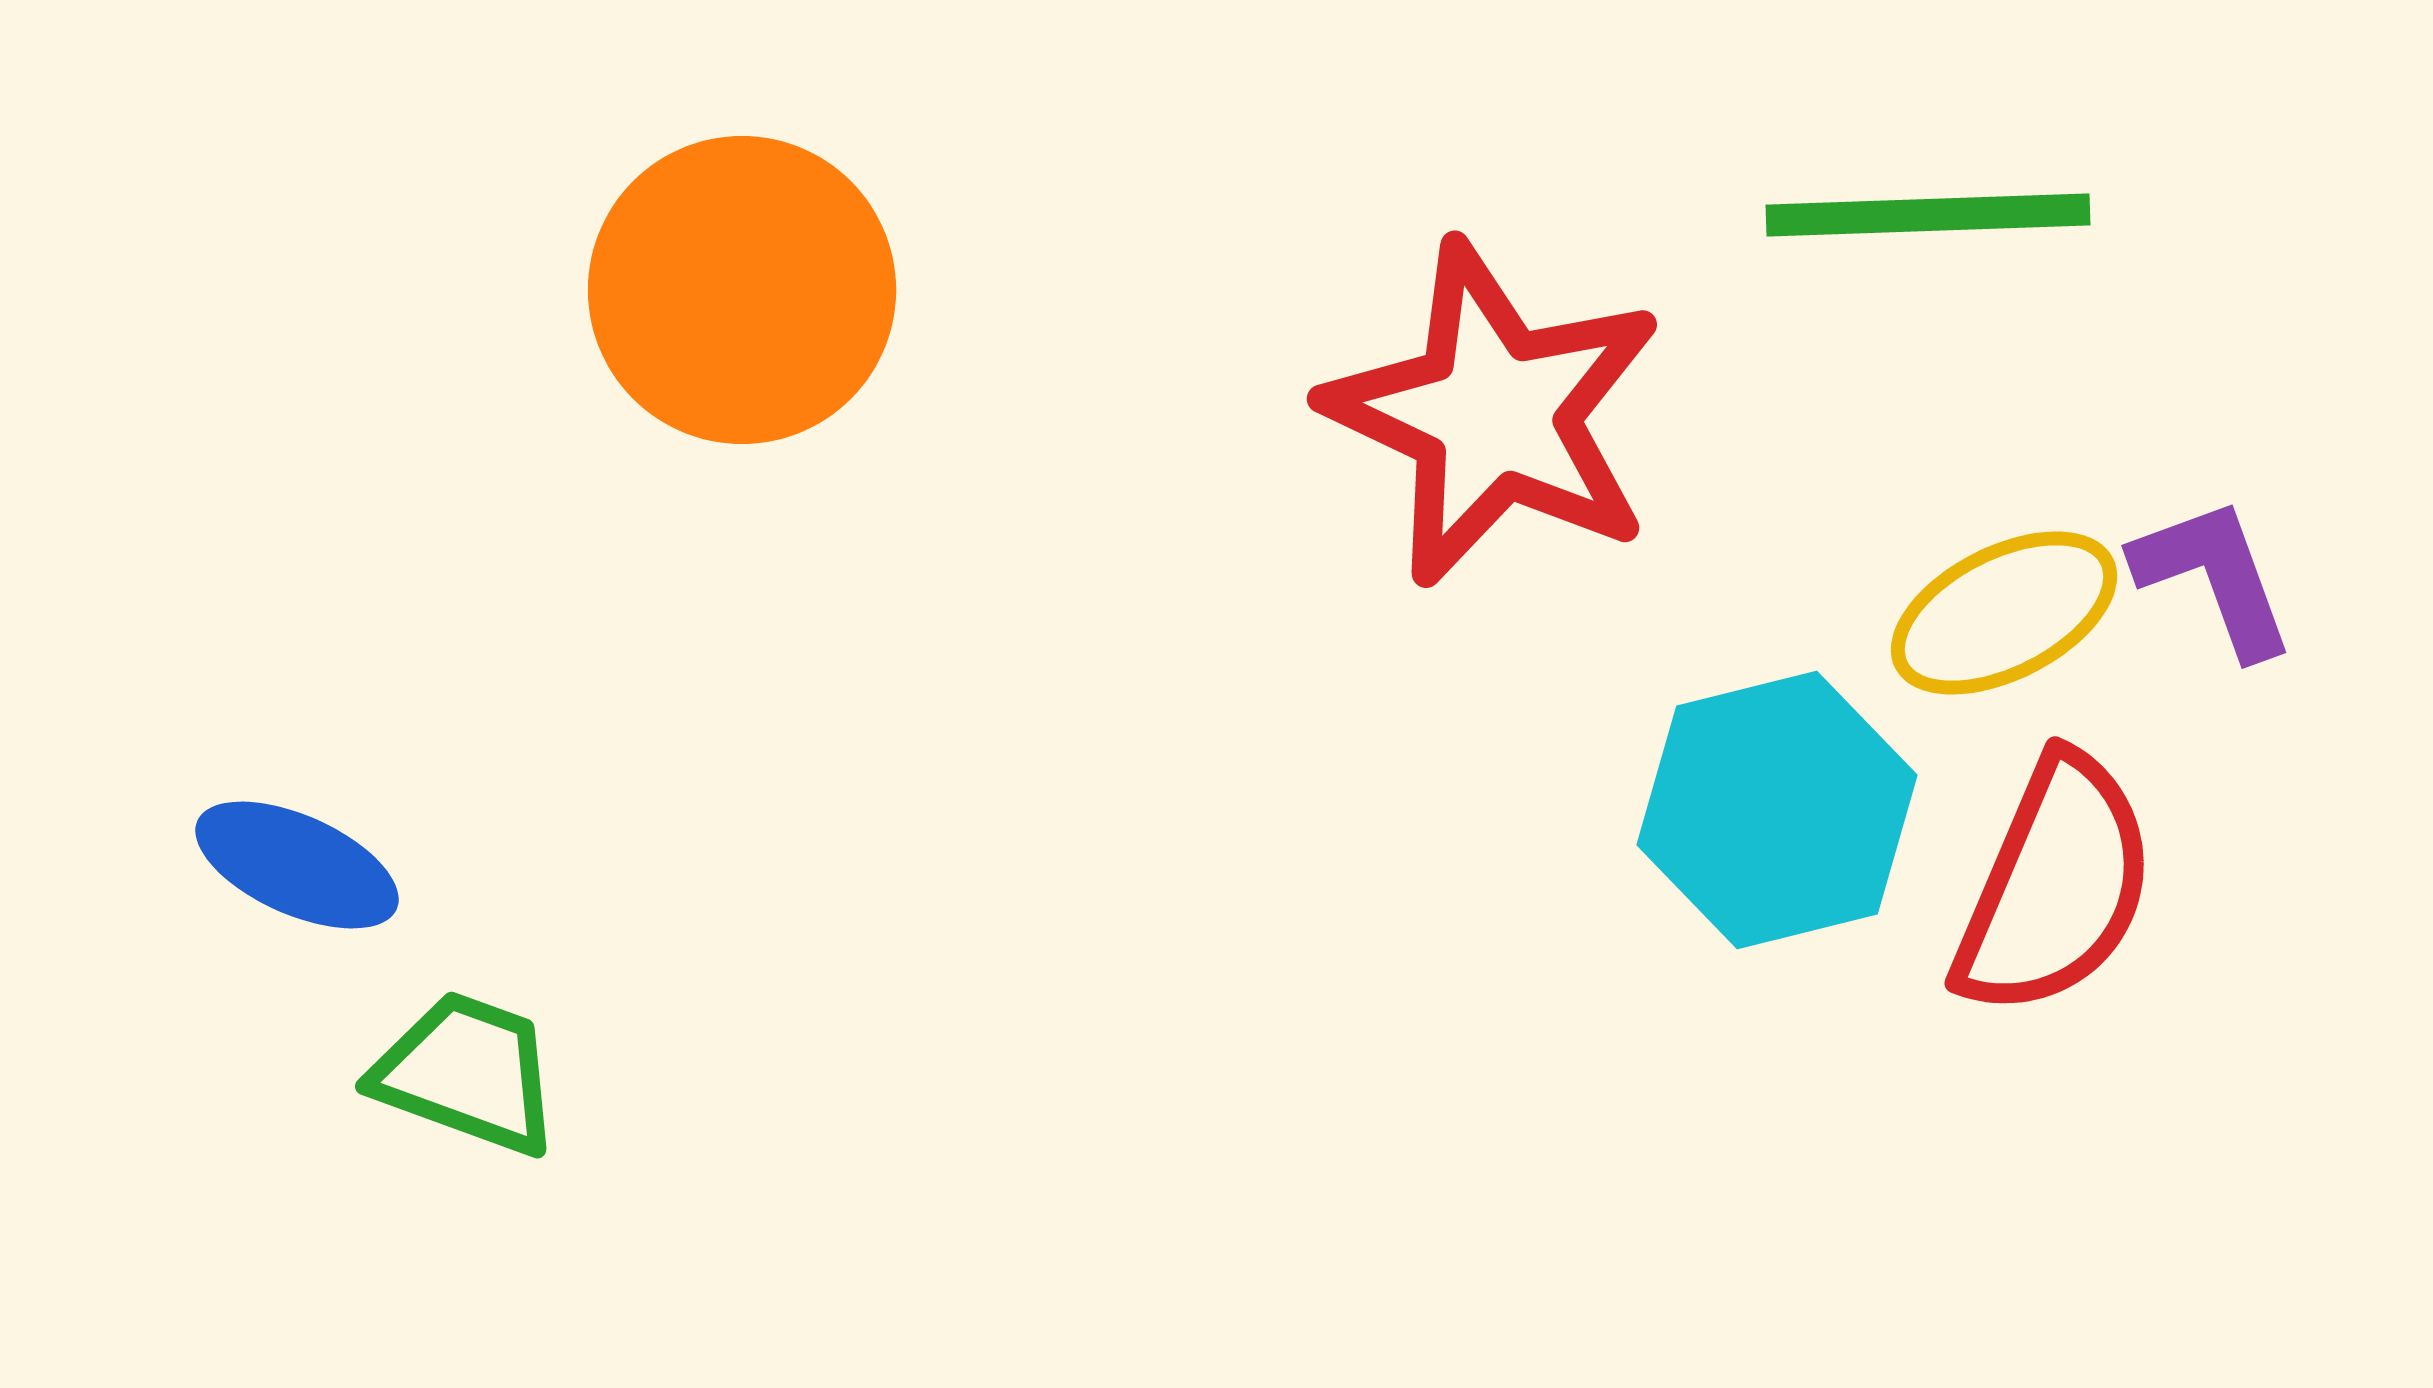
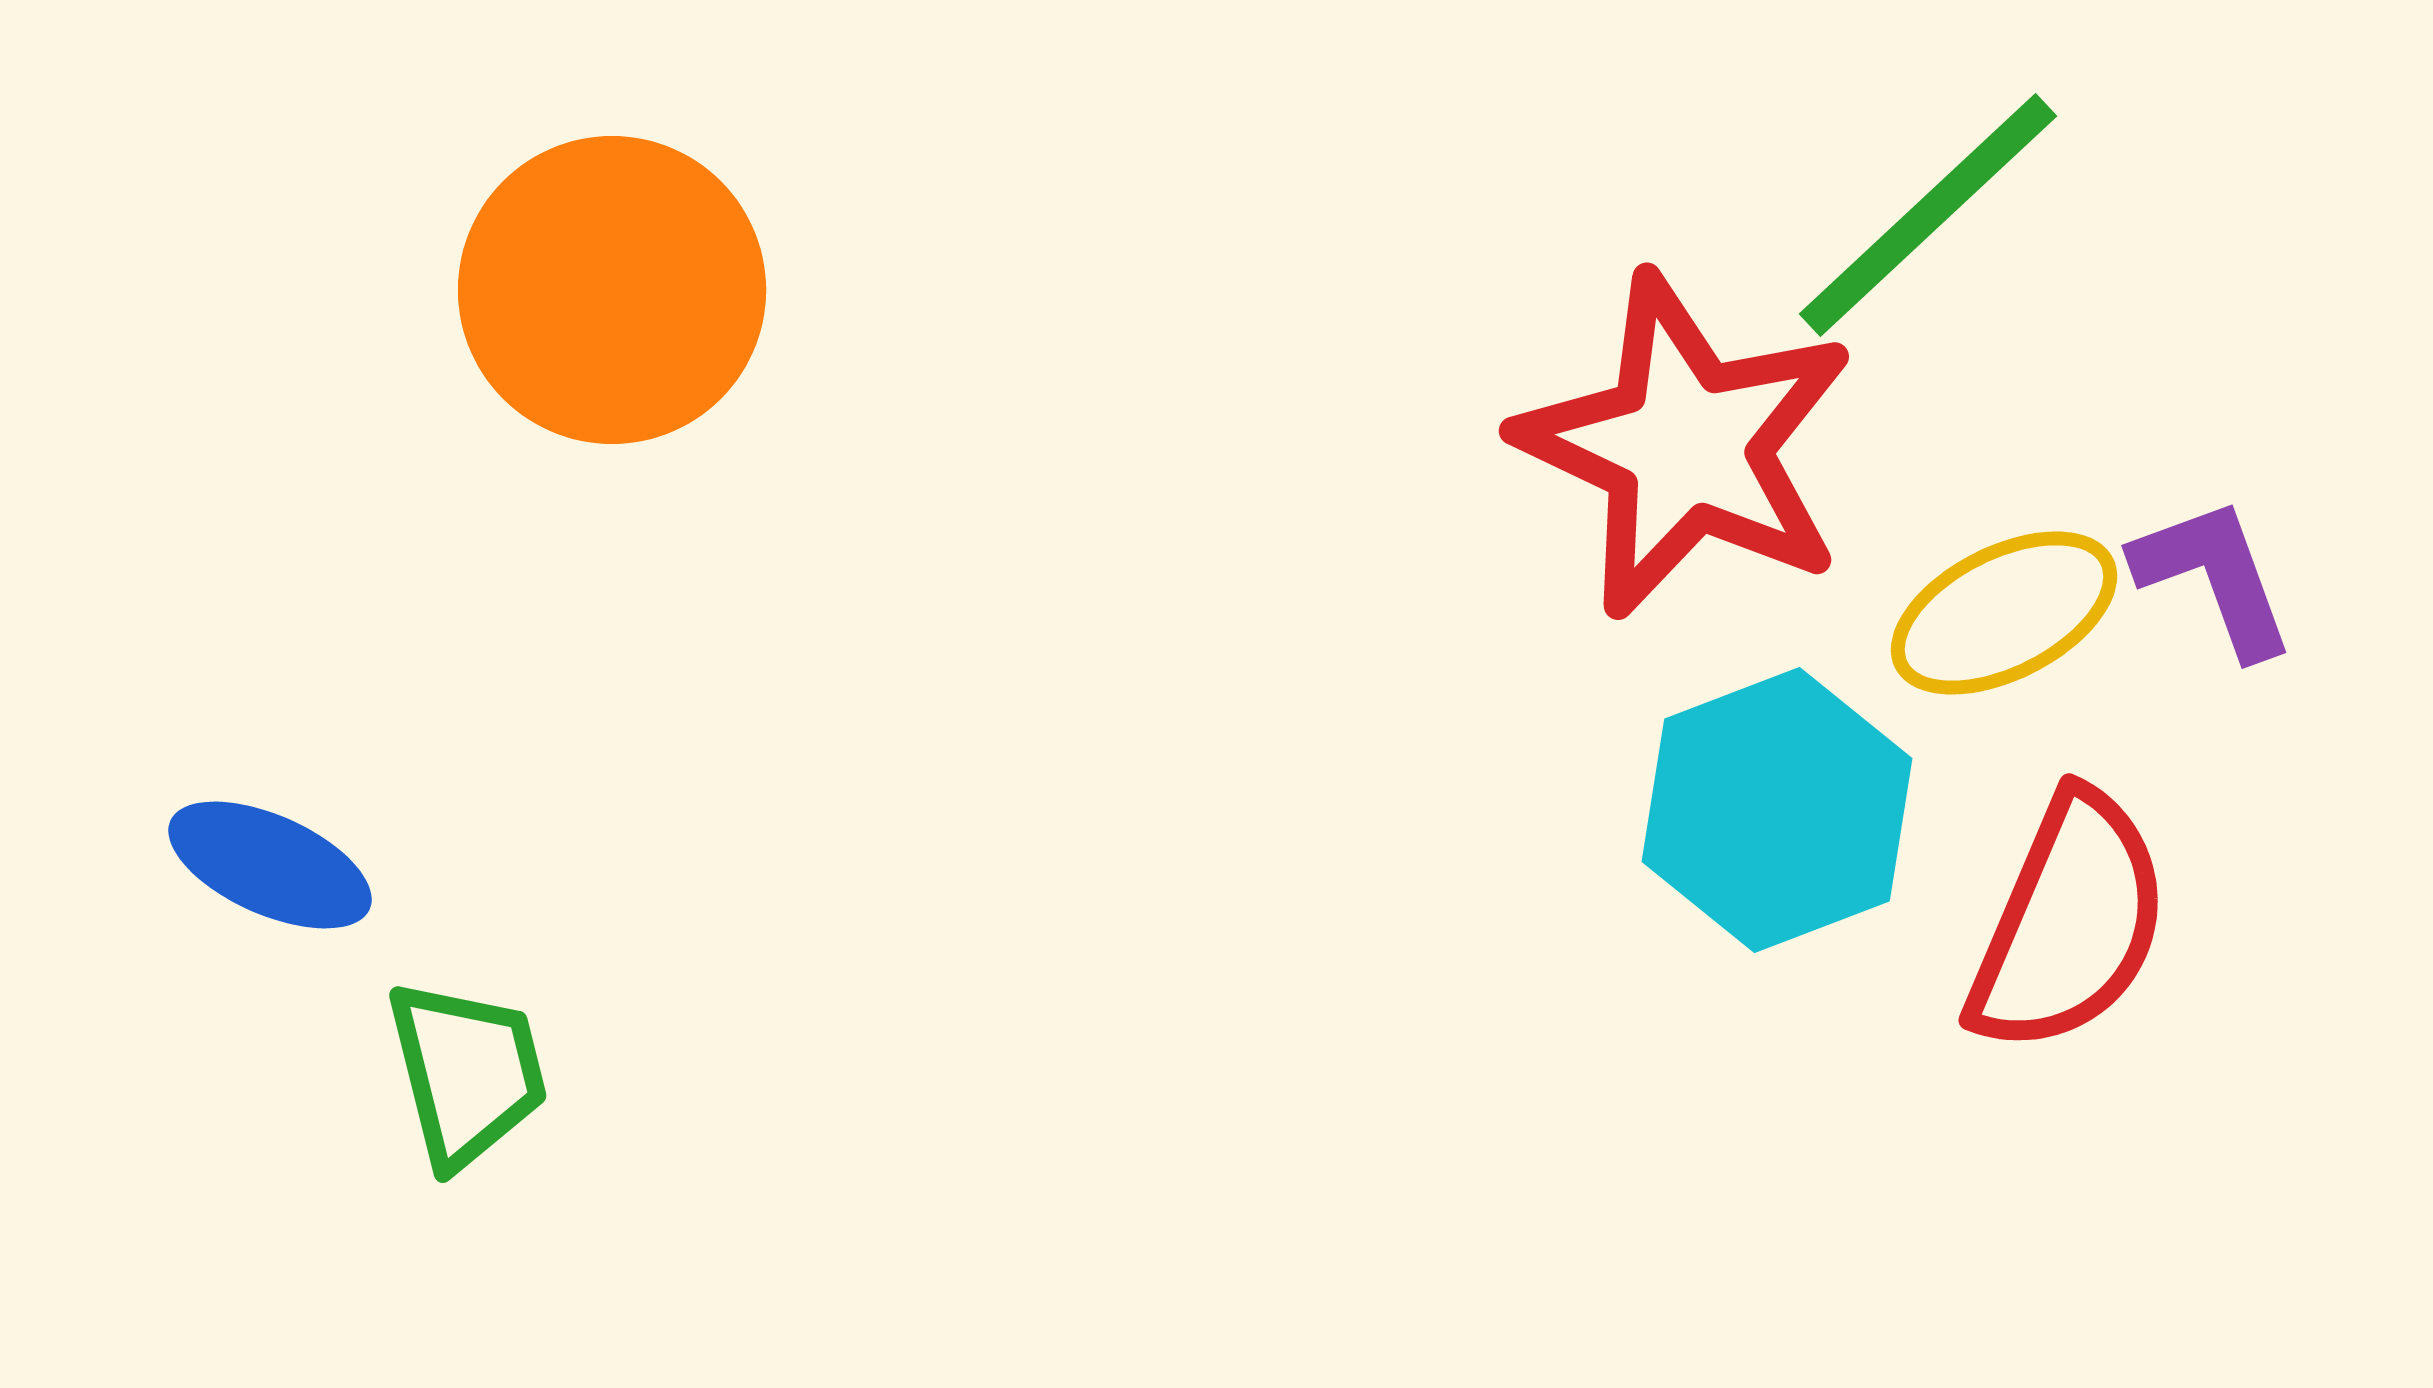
green line: rotated 41 degrees counterclockwise
orange circle: moved 130 px left
red star: moved 192 px right, 32 px down
cyan hexagon: rotated 7 degrees counterclockwise
blue ellipse: moved 27 px left
red semicircle: moved 14 px right, 37 px down
green trapezoid: rotated 56 degrees clockwise
